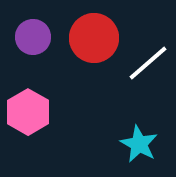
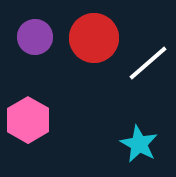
purple circle: moved 2 px right
pink hexagon: moved 8 px down
